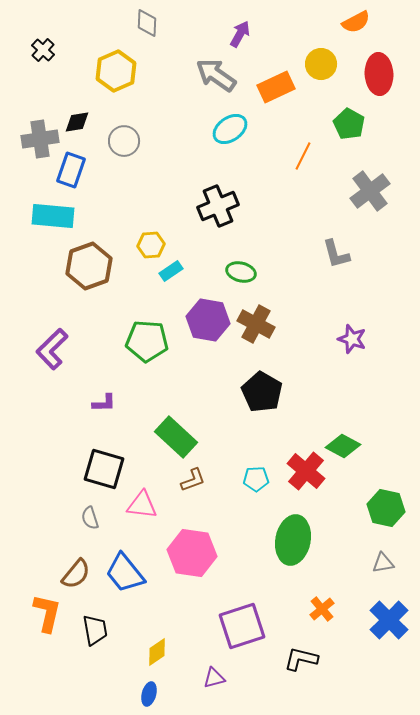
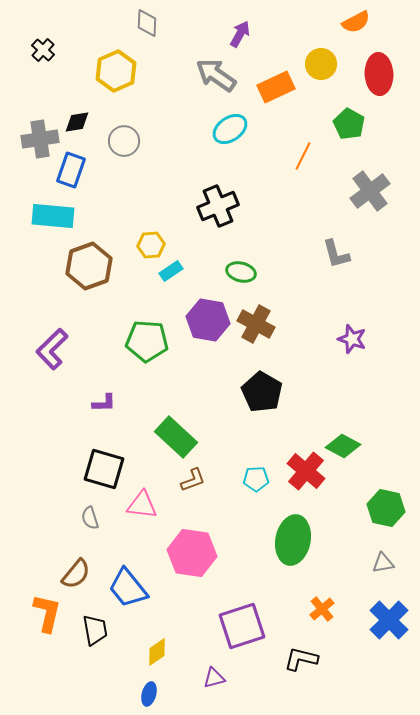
blue trapezoid at (125, 573): moved 3 px right, 15 px down
